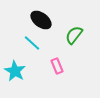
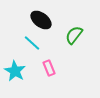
pink rectangle: moved 8 px left, 2 px down
